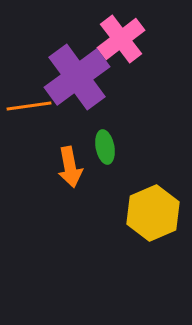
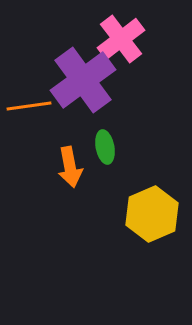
purple cross: moved 6 px right, 3 px down
yellow hexagon: moved 1 px left, 1 px down
